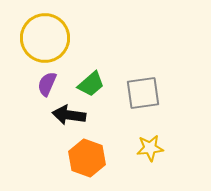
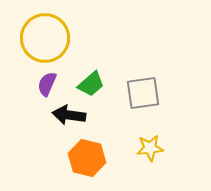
orange hexagon: rotated 6 degrees counterclockwise
